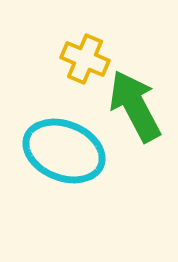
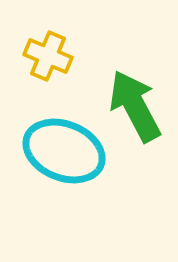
yellow cross: moved 37 px left, 3 px up
